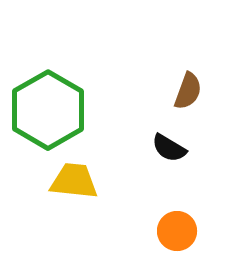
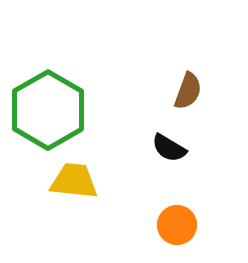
orange circle: moved 6 px up
